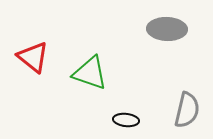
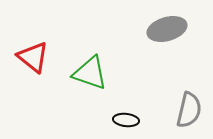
gray ellipse: rotated 18 degrees counterclockwise
gray semicircle: moved 2 px right
